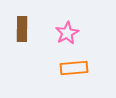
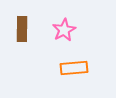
pink star: moved 3 px left, 3 px up
